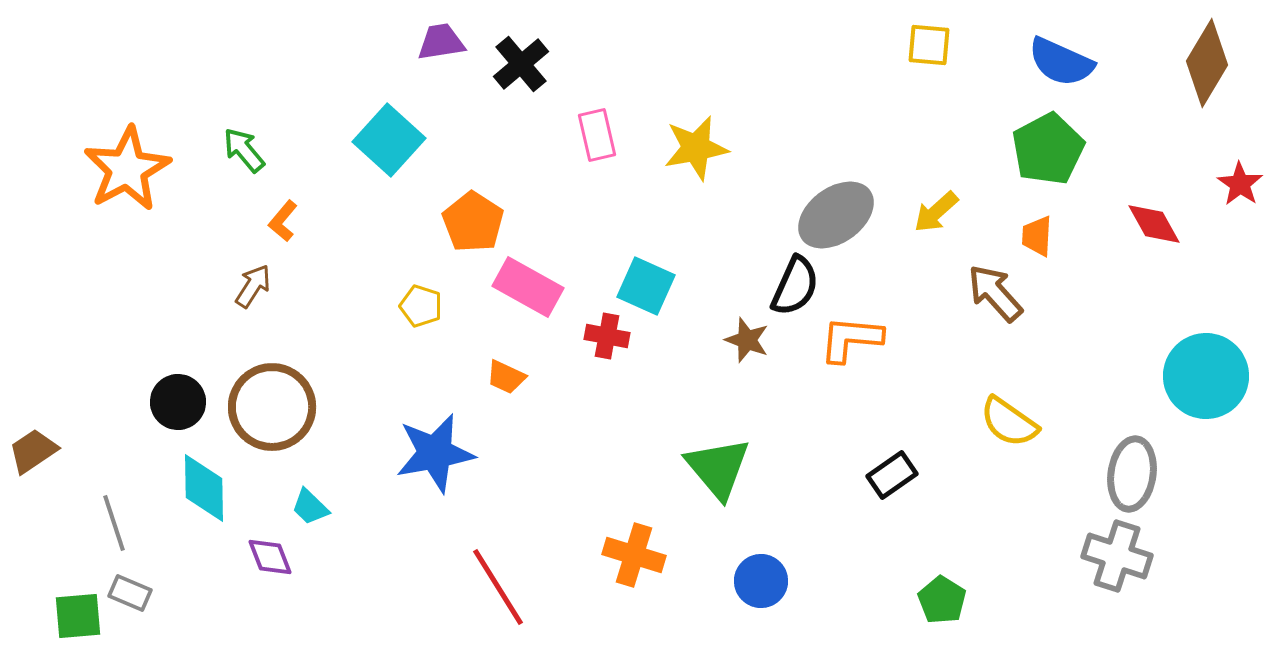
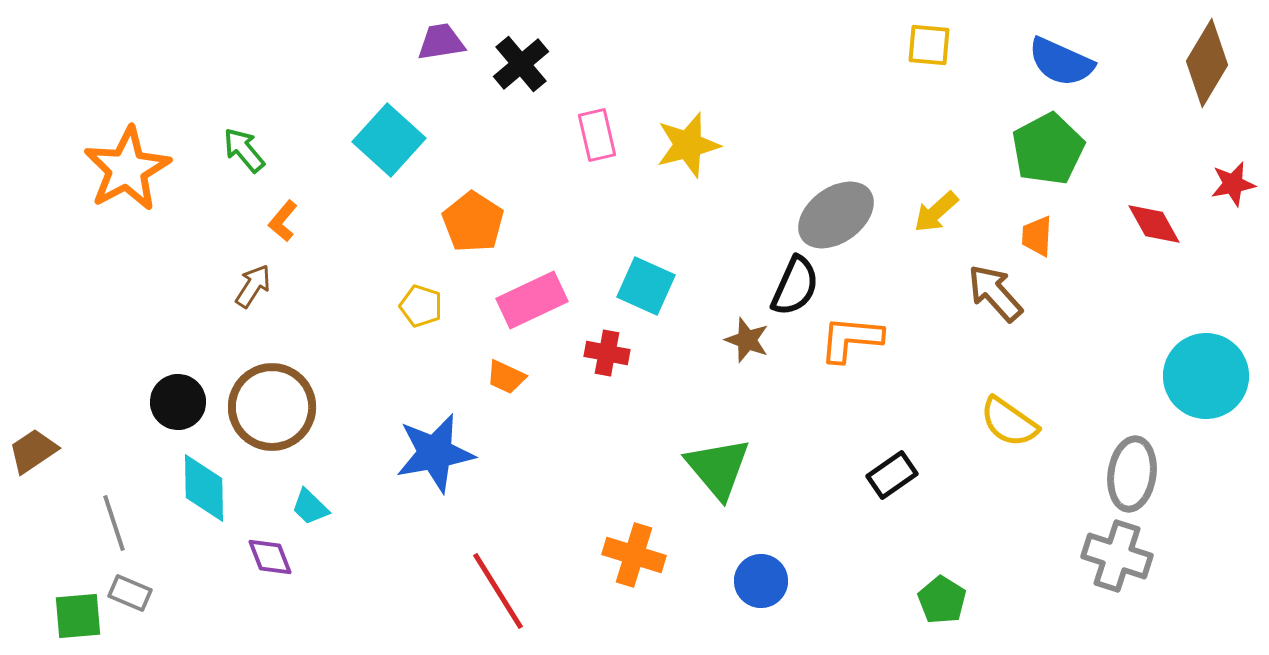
yellow star at (696, 148): moved 8 px left, 3 px up; rotated 4 degrees counterclockwise
red star at (1240, 184): moved 7 px left; rotated 27 degrees clockwise
pink rectangle at (528, 287): moved 4 px right, 13 px down; rotated 54 degrees counterclockwise
red cross at (607, 336): moved 17 px down
red line at (498, 587): moved 4 px down
